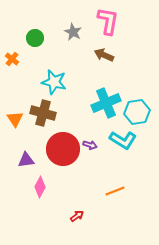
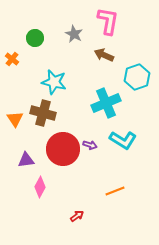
gray star: moved 1 px right, 2 px down
cyan hexagon: moved 35 px up; rotated 10 degrees counterclockwise
